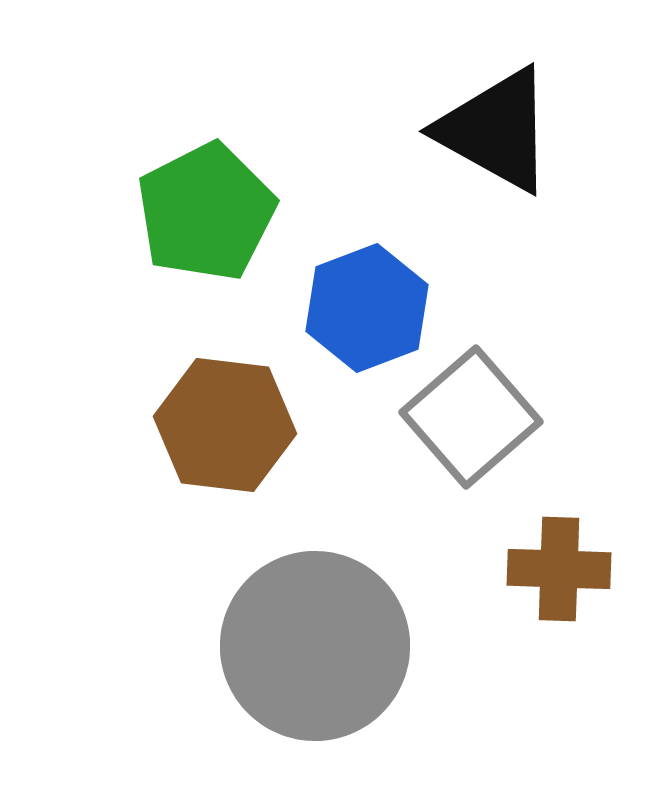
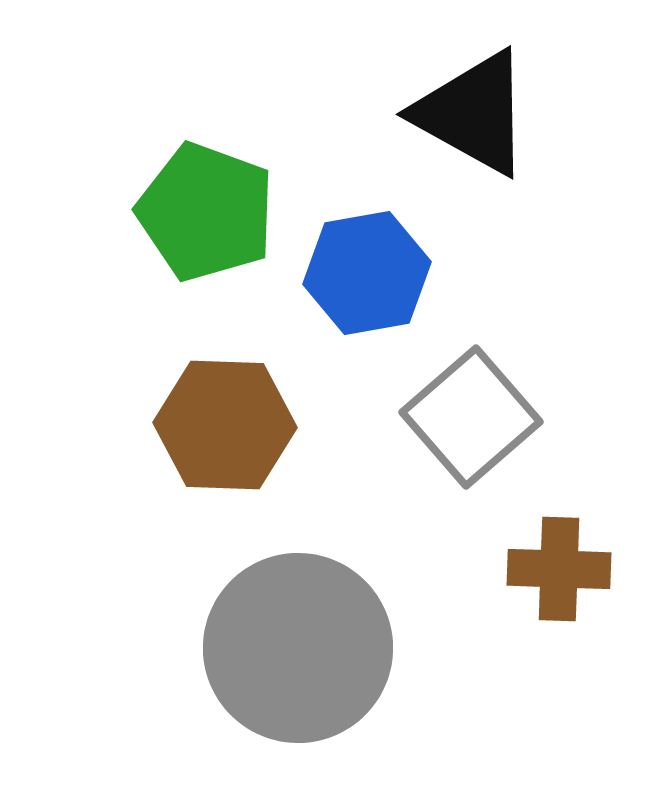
black triangle: moved 23 px left, 17 px up
green pentagon: rotated 25 degrees counterclockwise
blue hexagon: moved 35 px up; rotated 11 degrees clockwise
brown hexagon: rotated 5 degrees counterclockwise
gray circle: moved 17 px left, 2 px down
